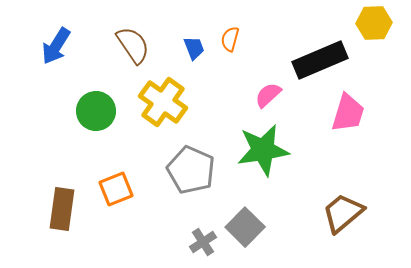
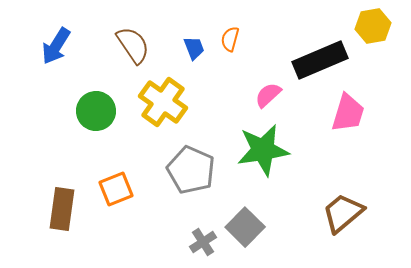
yellow hexagon: moved 1 px left, 3 px down; rotated 8 degrees counterclockwise
